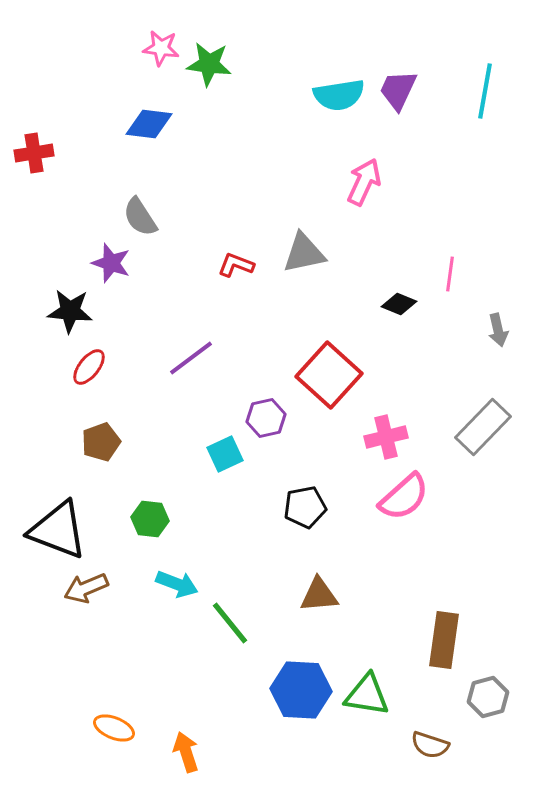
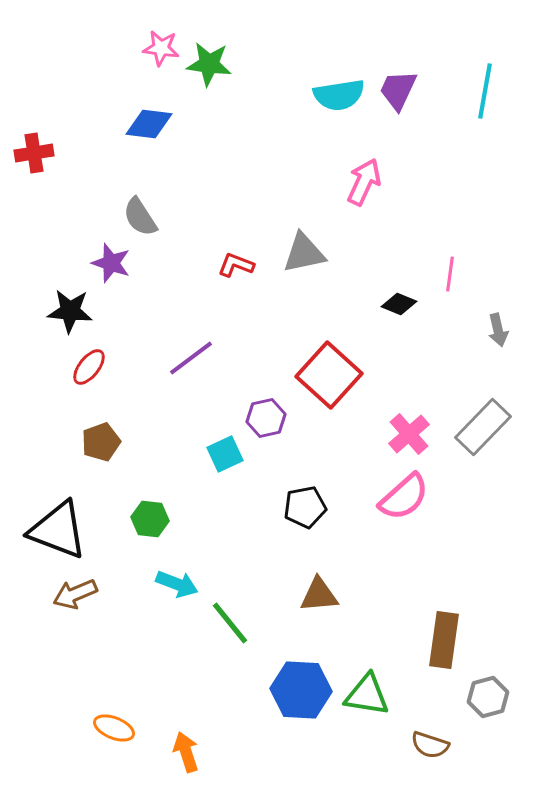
pink cross: moved 23 px right, 3 px up; rotated 27 degrees counterclockwise
brown arrow: moved 11 px left, 6 px down
